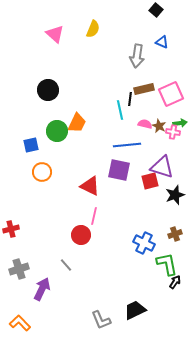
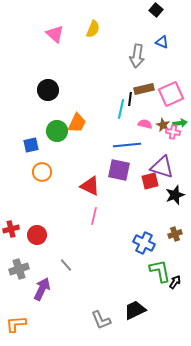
cyan line: moved 1 px right, 1 px up; rotated 24 degrees clockwise
brown star: moved 4 px right, 1 px up
red circle: moved 44 px left
green L-shape: moved 7 px left, 7 px down
orange L-shape: moved 4 px left, 1 px down; rotated 50 degrees counterclockwise
